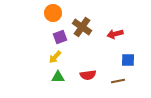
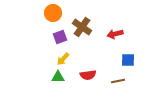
yellow arrow: moved 8 px right, 2 px down
